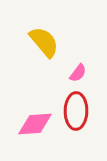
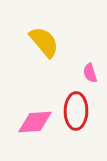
pink semicircle: moved 12 px right; rotated 126 degrees clockwise
pink diamond: moved 2 px up
